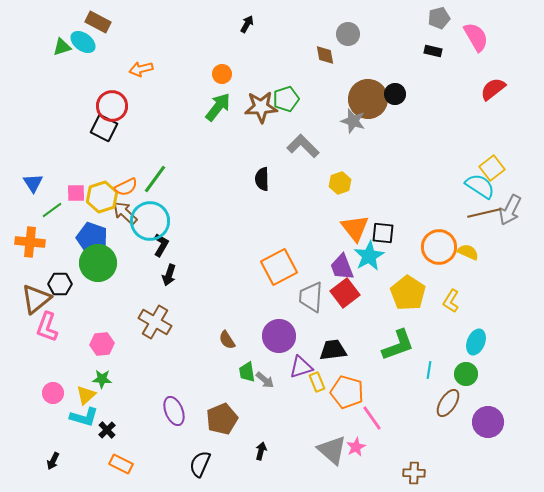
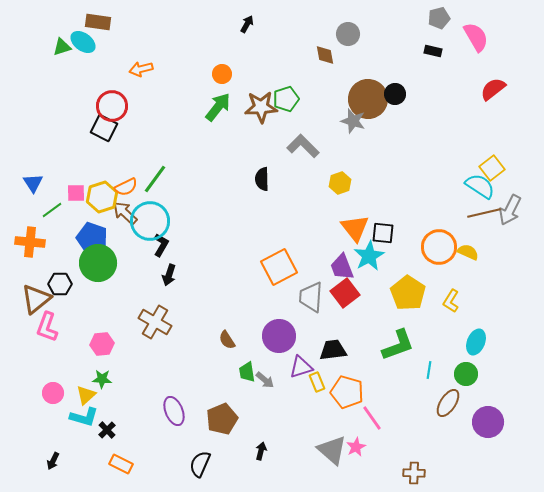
brown rectangle at (98, 22): rotated 20 degrees counterclockwise
